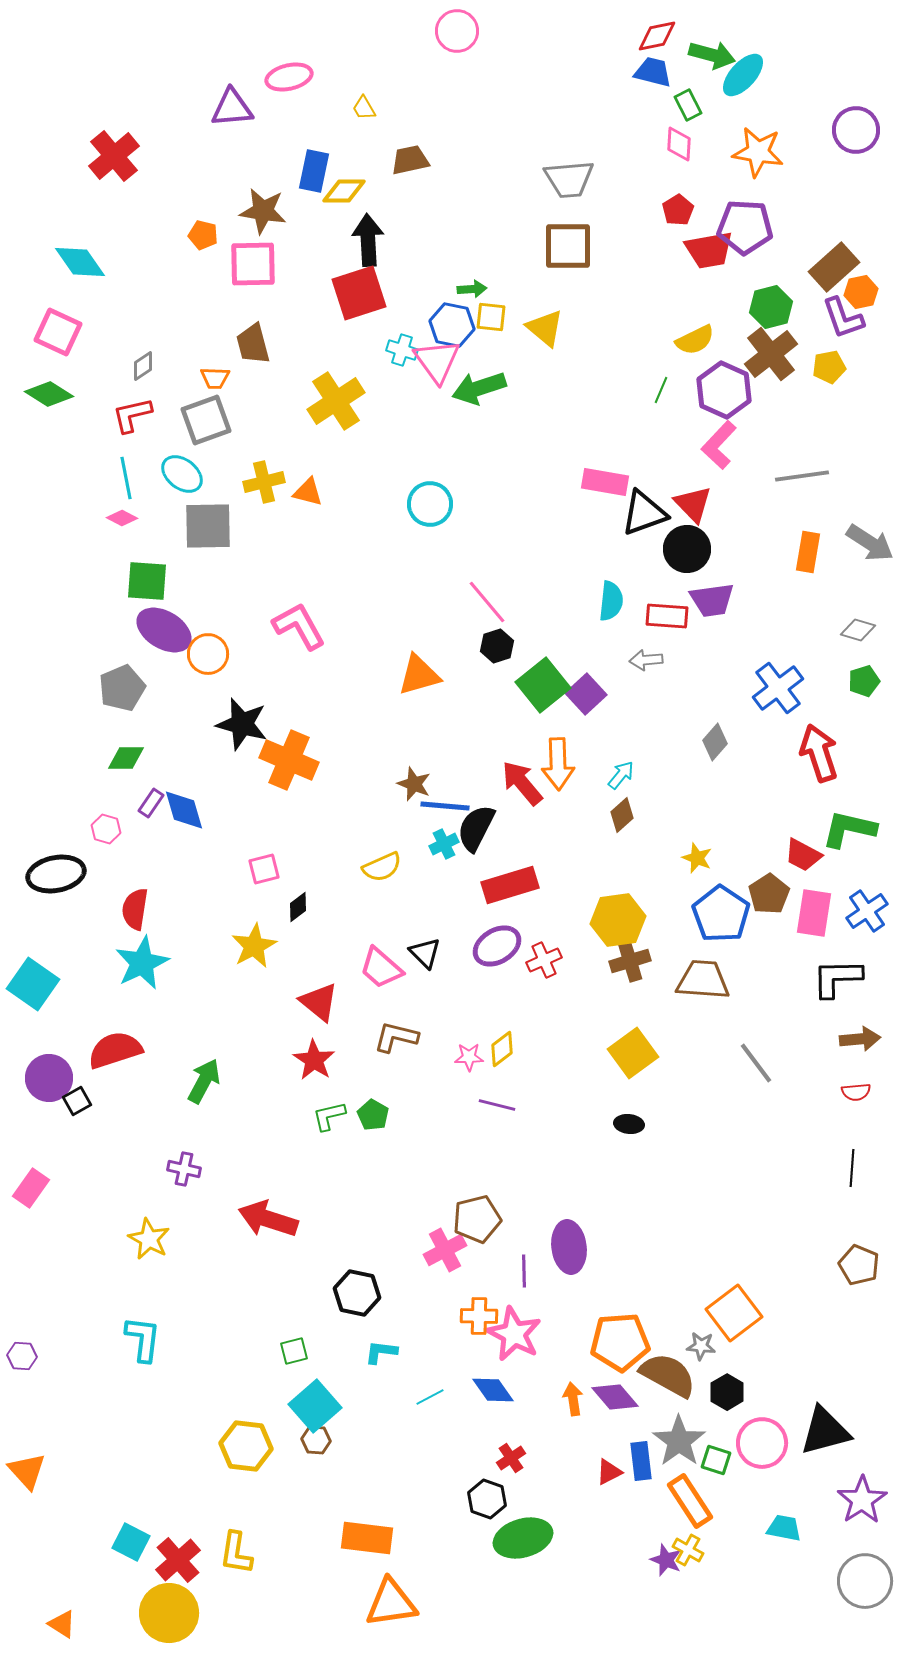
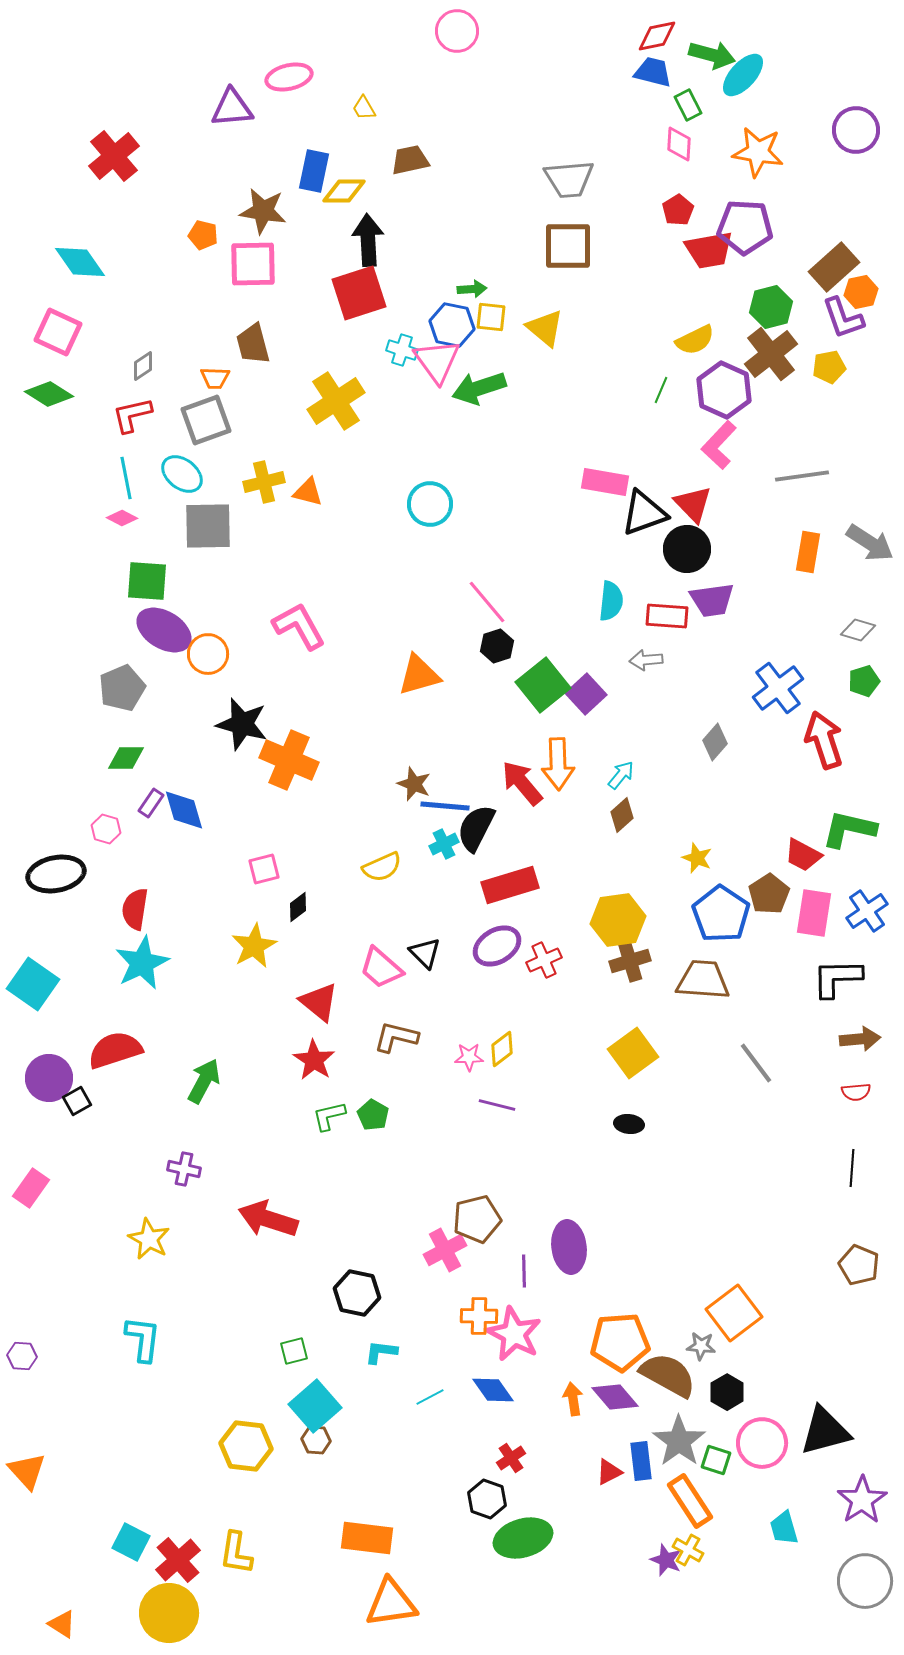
red arrow at (819, 753): moved 5 px right, 13 px up
cyan trapezoid at (784, 1528): rotated 117 degrees counterclockwise
